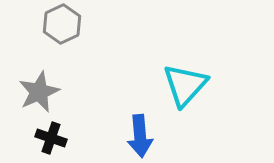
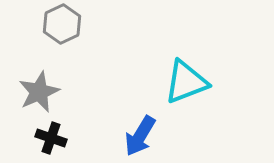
cyan triangle: moved 1 px right, 3 px up; rotated 27 degrees clockwise
blue arrow: rotated 36 degrees clockwise
